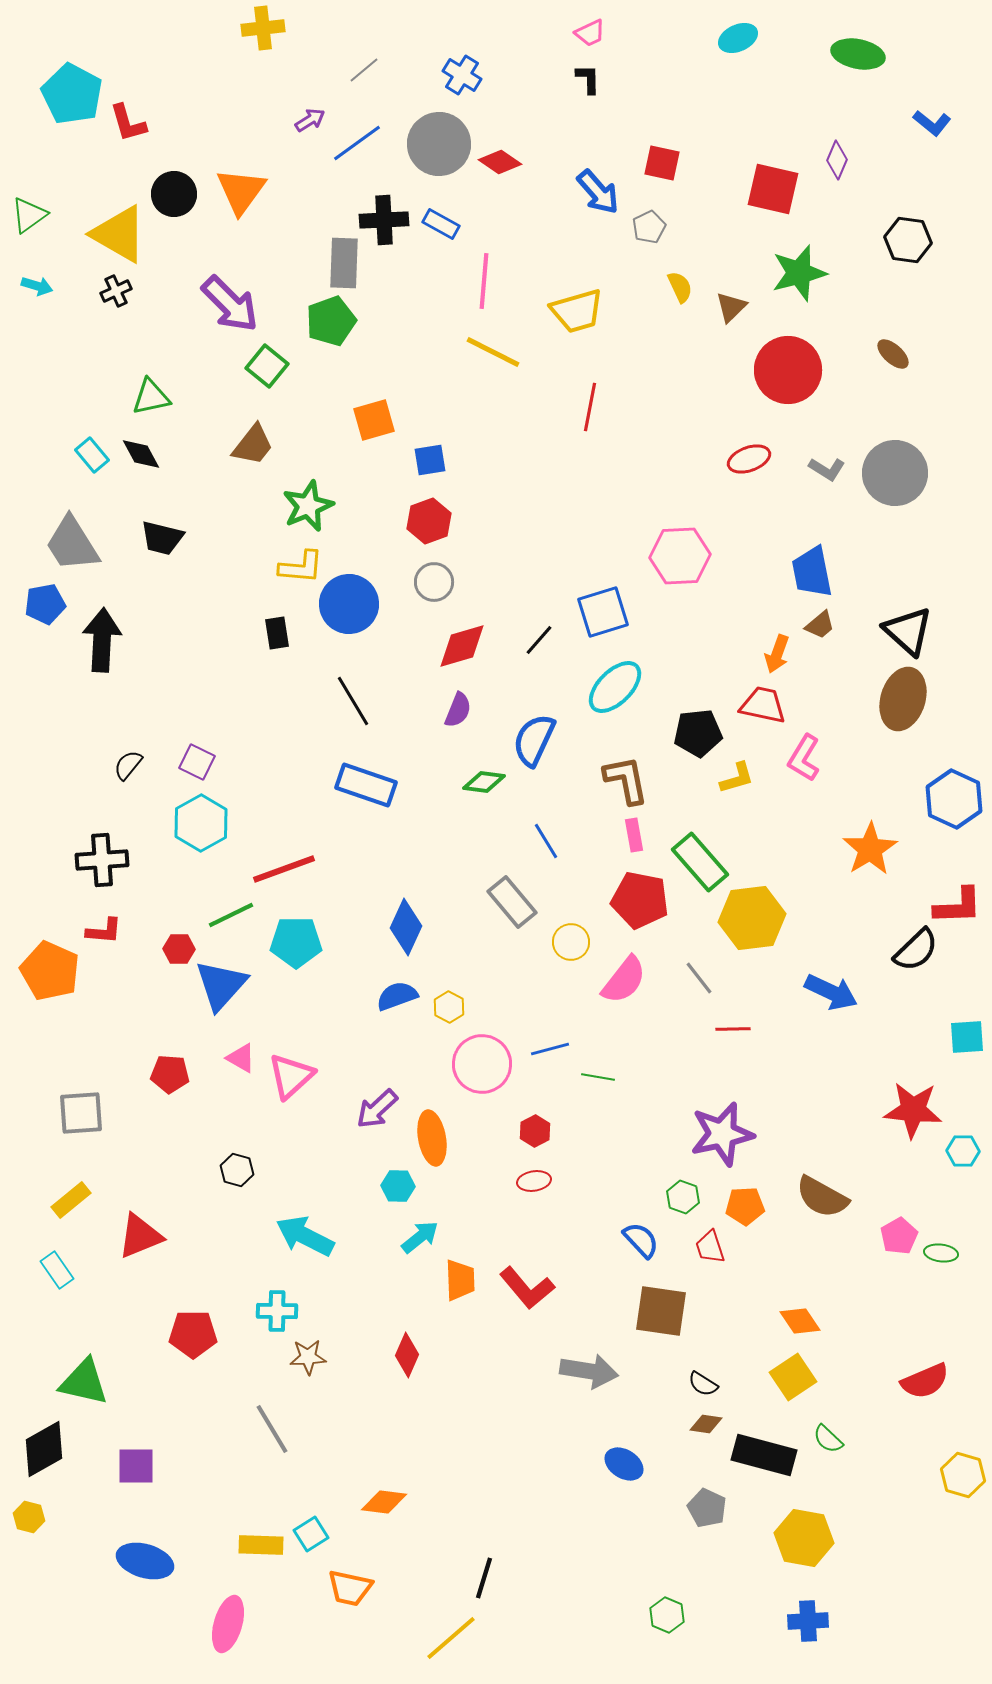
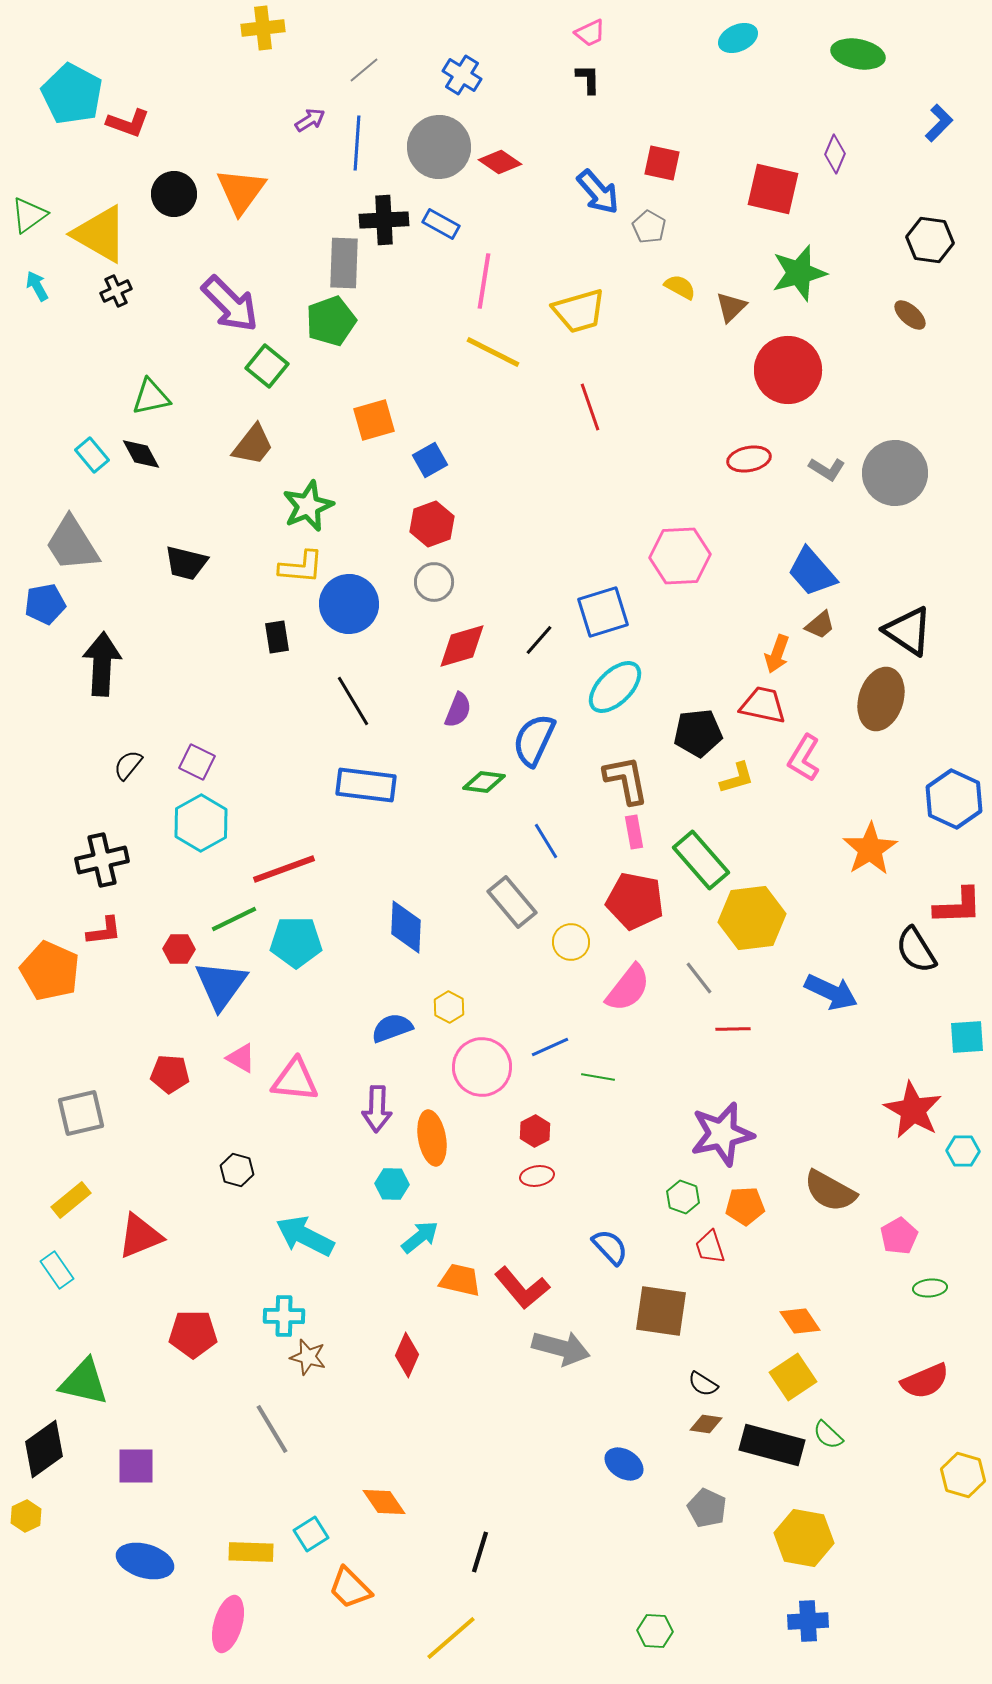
red L-shape at (128, 123): rotated 54 degrees counterclockwise
blue L-shape at (932, 123): moved 7 px right; rotated 84 degrees counterclockwise
blue line at (357, 143): rotated 50 degrees counterclockwise
gray circle at (439, 144): moved 3 px down
purple diamond at (837, 160): moved 2 px left, 6 px up
gray pentagon at (649, 227): rotated 16 degrees counterclockwise
yellow triangle at (119, 234): moved 19 px left
black hexagon at (908, 240): moved 22 px right
pink line at (484, 281): rotated 4 degrees clockwise
cyan arrow at (37, 286): rotated 136 degrees counterclockwise
yellow semicircle at (680, 287): rotated 36 degrees counterclockwise
yellow trapezoid at (577, 311): moved 2 px right
brown ellipse at (893, 354): moved 17 px right, 39 px up
red line at (590, 407): rotated 30 degrees counterclockwise
red ellipse at (749, 459): rotated 9 degrees clockwise
blue square at (430, 460): rotated 20 degrees counterclockwise
red hexagon at (429, 521): moved 3 px right, 3 px down
black trapezoid at (162, 538): moved 24 px right, 25 px down
blue trapezoid at (812, 572): rotated 30 degrees counterclockwise
black triangle at (908, 631): rotated 8 degrees counterclockwise
black rectangle at (277, 633): moved 4 px down
black arrow at (102, 640): moved 24 px down
brown ellipse at (903, 699): moved 22 px left
blue rectangle at (366, 785): rotated 12 degrees counterclockwise
pink rectangle at (634, 835): moved 3 px up
black cross at (102, 860): rotated 9 degrees counterclockwise
green rectangle at (700, 862): moved 1 px right, 2 px up
red pentagon at (640, 900): moved 5 px left, 1 px down
green line at (231, 915): moved 3 px right, 4 px down
blue diamond at (406, 927): rotated 22 degrees counterclockwise
red L-shape at (104, 931): rotated 12 degrees counterclockwise
black semicircle at (916, 950): rotated 102 degrees clockwise
pink semicircle at (624, 980): moved 4 px right, 8 px down
blue triangle at (221, 985): rotated 6 degrees counterclockwise
blue semicircle at (397, 996): moved 5 px left, 32 px down
blue line at (550, 1049): moved 2 px up; rotated 9 degrees counterclockwise
pink circle at (482, 1064): moved 3 px down
pink triangle at (291, 1076): moved 4 px right, 4 px down; rotated 48 degrees clockwise
purple arrow at (377, 1109): rotated 45 degrees counterclockwise
red star at (913, 1110): rotated 24 degrees clockwise
gray square at (81, 1113): rotated 9 degrees counterclockwise
red ellipse at (534, 1181): moved 3 px right, 5 px up
cyan hexagon at (398, 1186): moved 6 px left, 2 px up
brown semicircle at (822, 1197): moved 8 px right, 6 px up
blue semicircle at (641, 1240): moved 31 px left, 7 px down
green ellipse at (941, 1253): moved 11 px left, 35 px down; rotated 12 degrees counterclockwise
orange trapezoid at (460, 1280): rotated 75 degrees counterclockwise
red L-shape at (527, 1288): moved 5 px left
cyan cross at (277, 1311): moved 7 px right, 5 px down
brown star at (308, 1357): rotated 18 degrees clockwise
gray arrow at (589, 1371): moved 28 px left, 23 px up; rotated 6 degrees clockwise
green semicircle at (828, 1439): moved 4 px up
black diamond at (44, 1449): rotated 6 degrees counterclockwise
black rectangle at (764, 1455): moved 8 px right, 10 px up
orange diamond at (384, 1502): rotated 48 degrees clockwise
yellow hexagon at (29, 1517): moved 3 px left, 1 px up; rotated 20 degrees clockwise
yellow rectangle at (261, 1545): moved 10 px left, 7 px down
black line at (484, 1578): moved 4 px left, 26 px up
orange trapezoid at (350, 1588): rotated 33 degrees clockwise
green hexagon at (667, 1615): moved 12 px left, 16 px down; rotated 20 degrees counterclockwise
